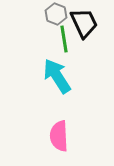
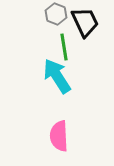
black trapezoid: moved 1 px right, 1 px up
green line: moved 8 px down
